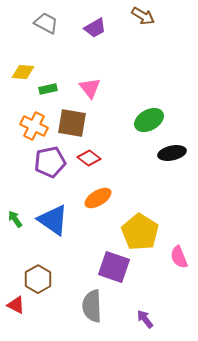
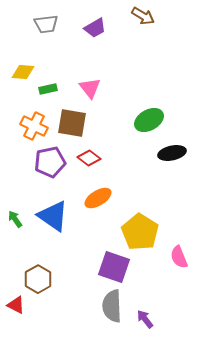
gray trapezoid: moved 1 px down; rotated 145 degrees clockwise
blue triangle: moved 4 px up
gray semicircle: moved 20 px right
